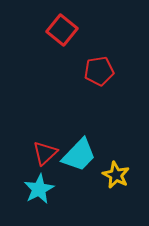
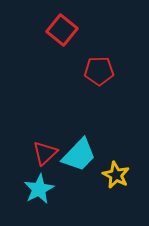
red pentagon: rotated 8 degrees clockwise
